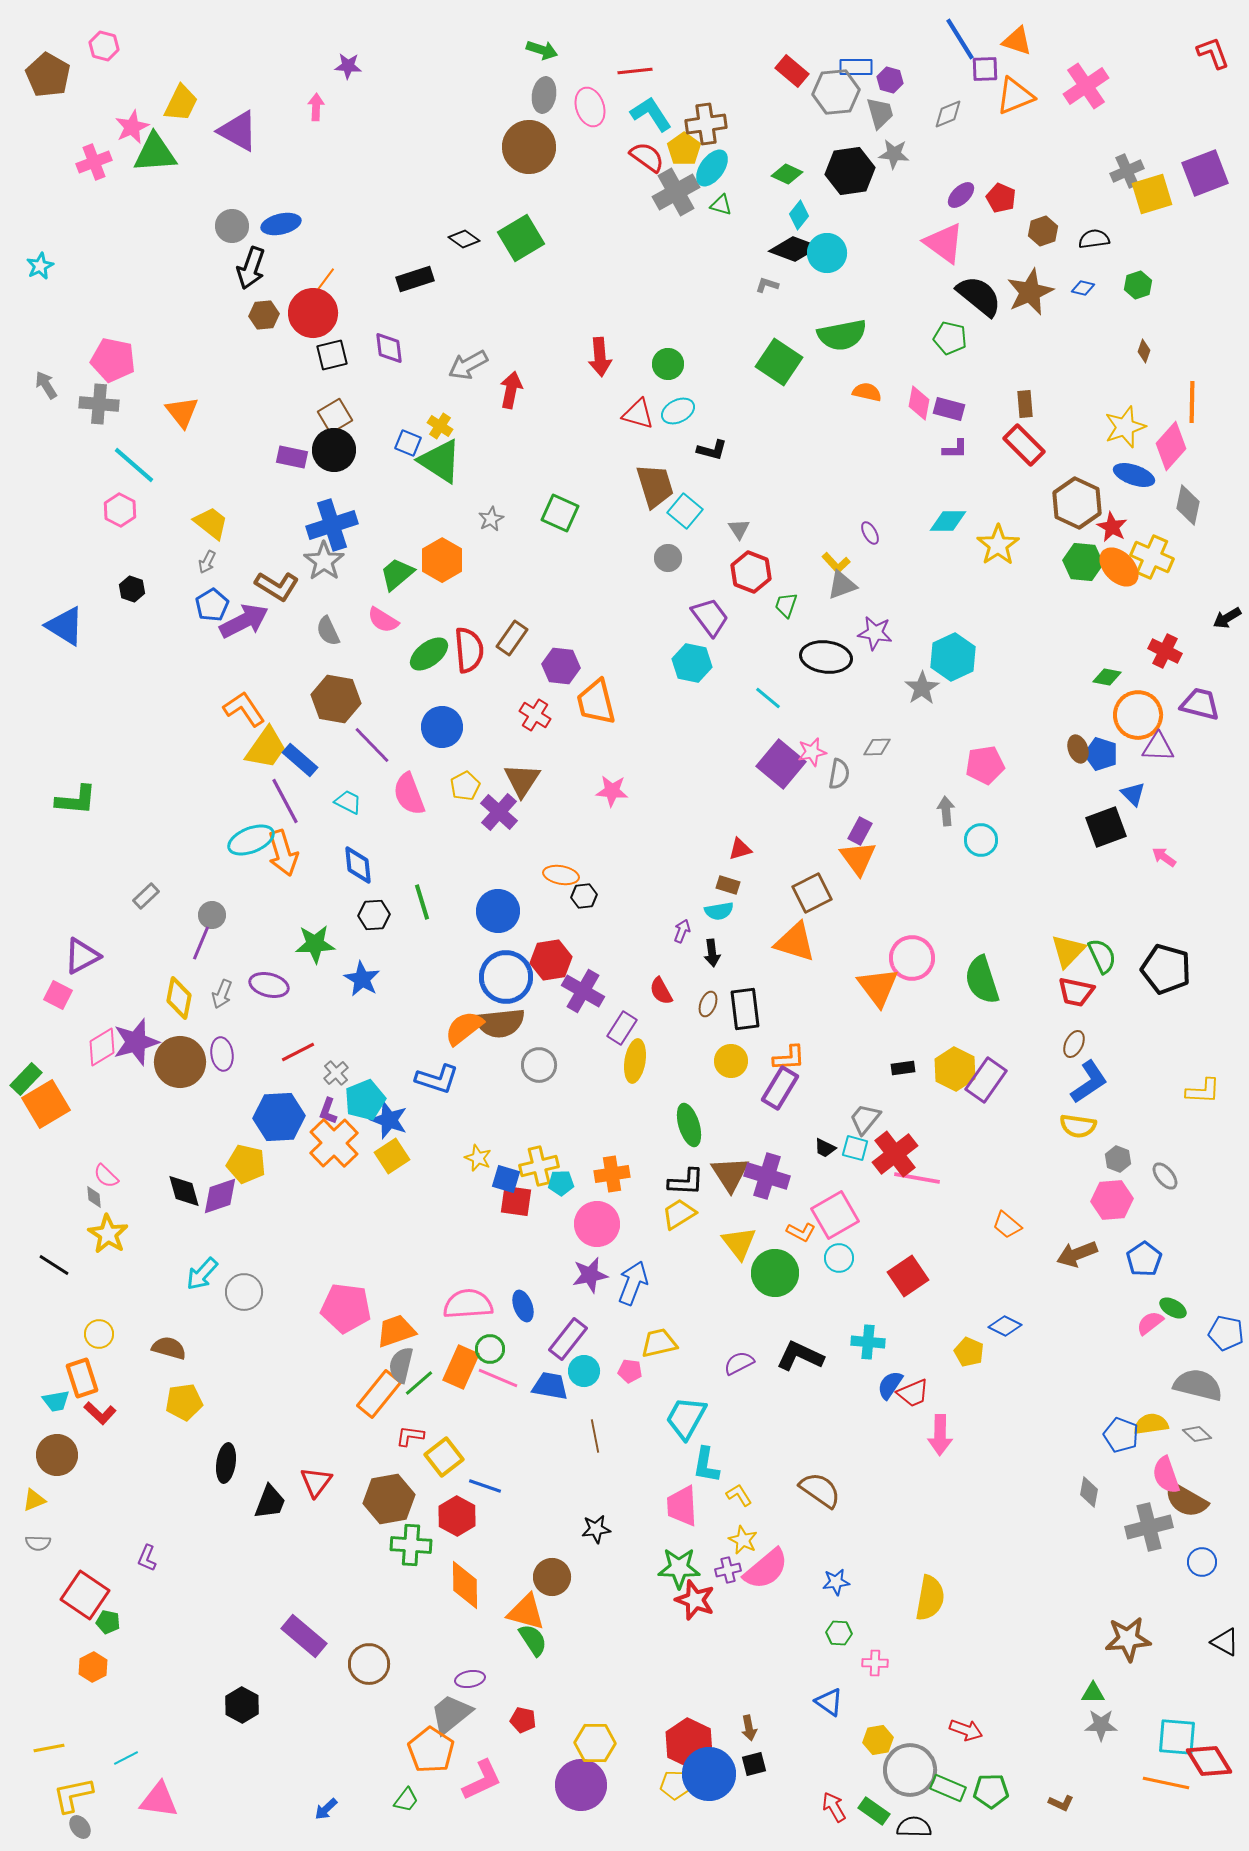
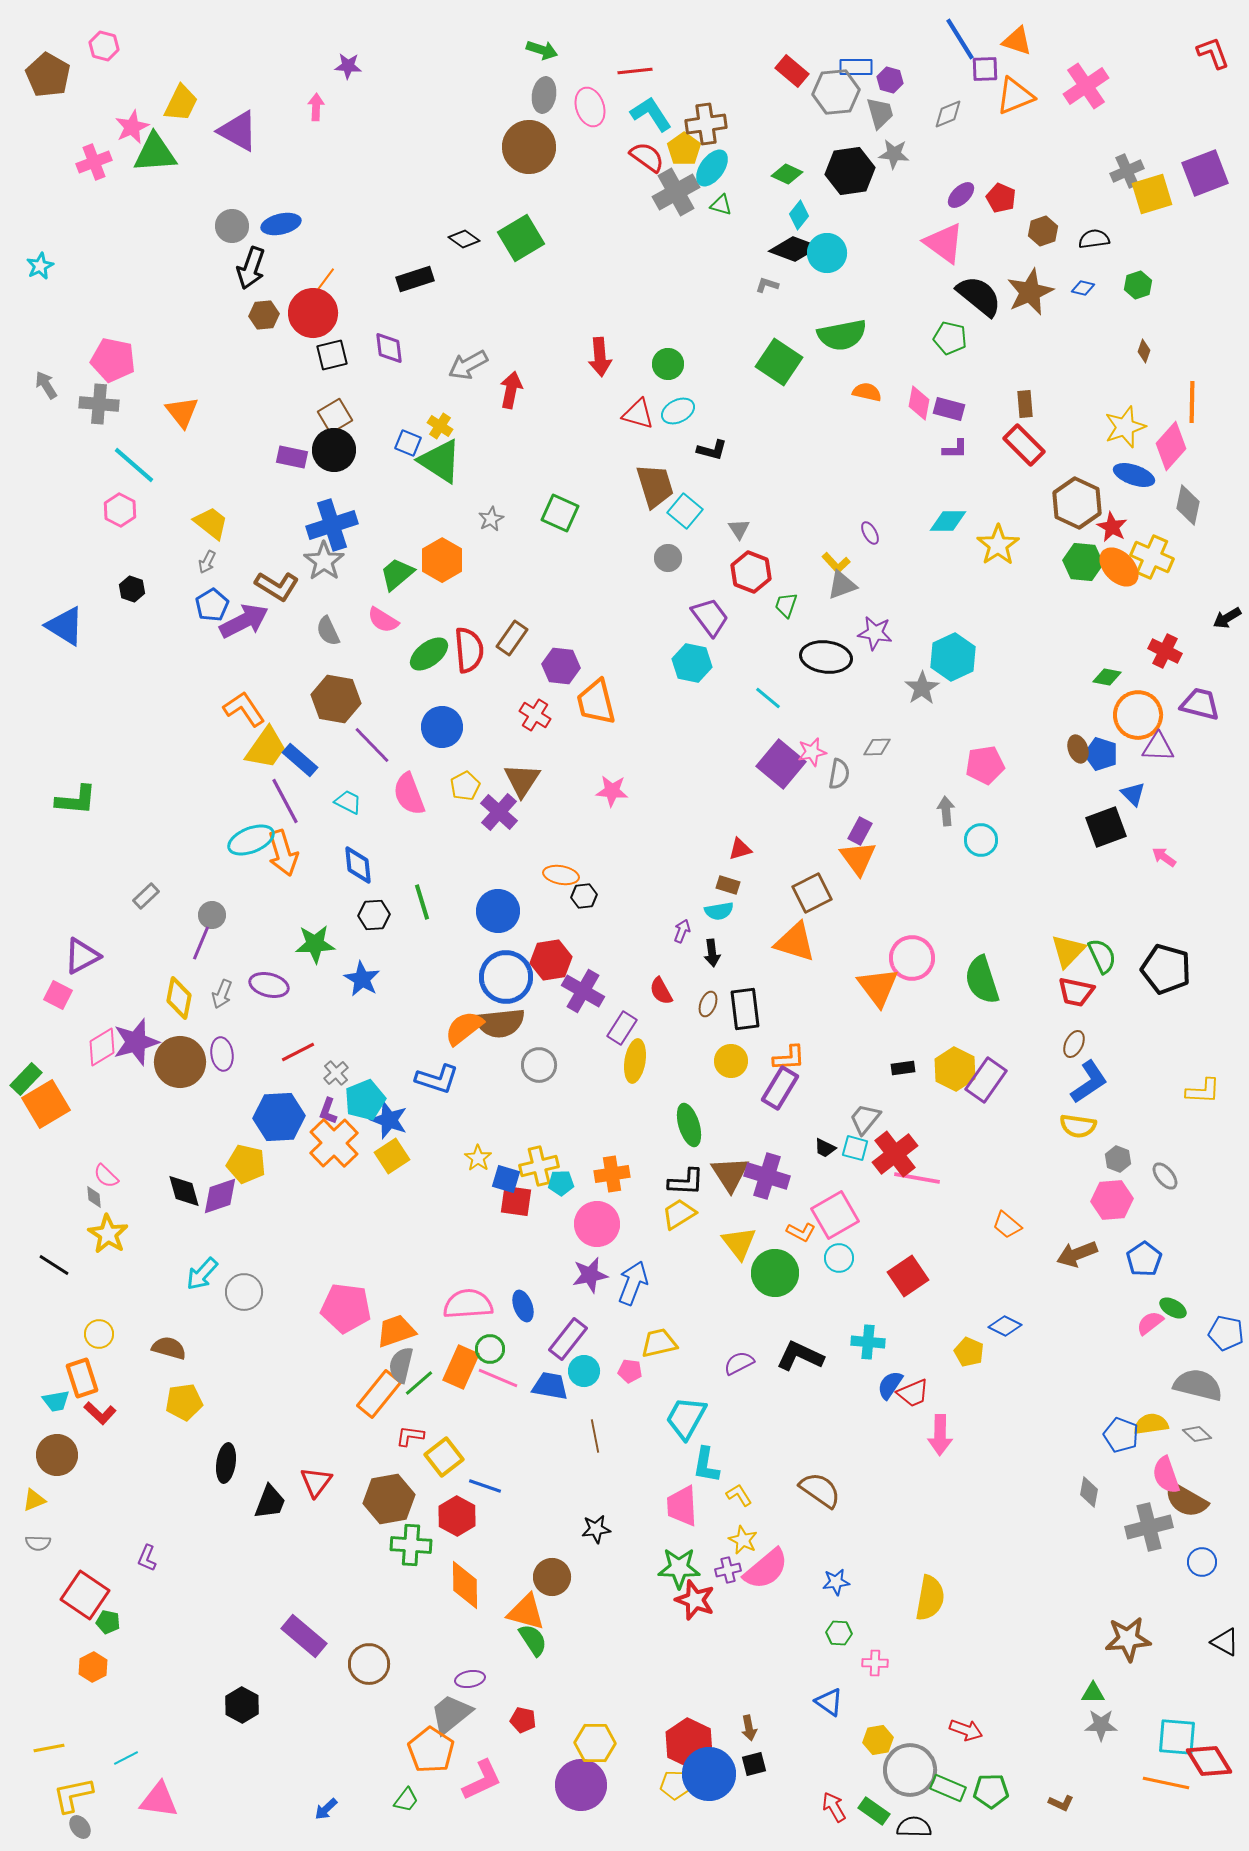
yellow star at (478, 1158): rotated 12 degrees clockwise
